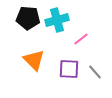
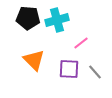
pink line: moved 4 px down
